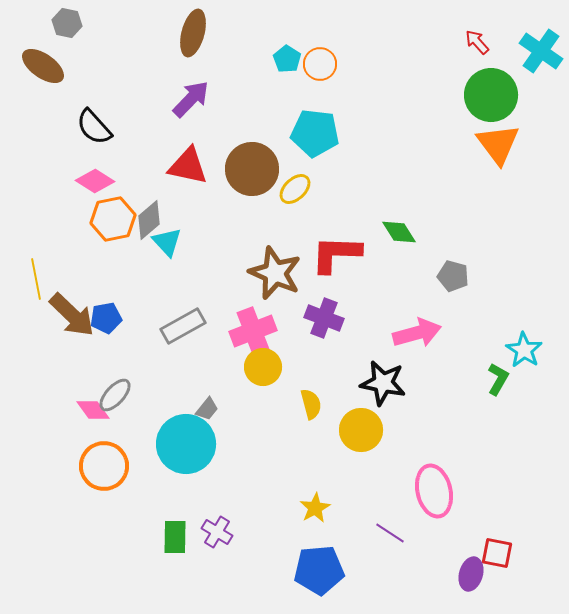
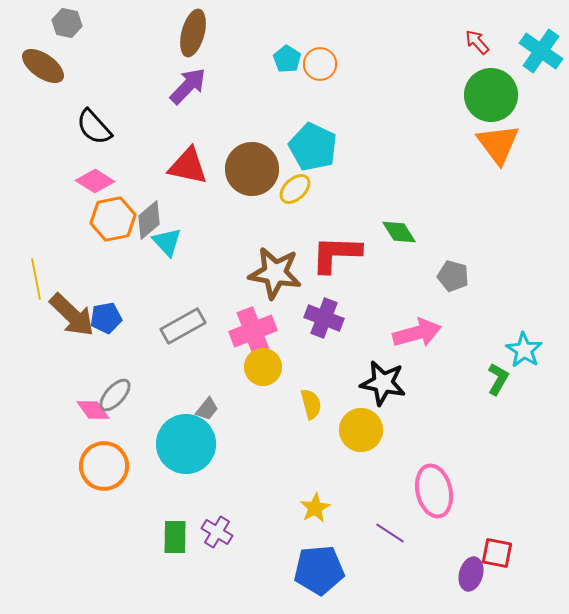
purple arrow at (191, 99): moved 3 px left, 13 px up
cyan pentagon at (315, 133): moved 2 px left, 14 px down; rotated 18 degrees clockwise
brown star at (275, 273): rotated 14 degrees counterclockwise
